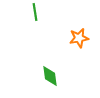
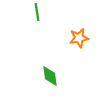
green line: moved 2 px right
